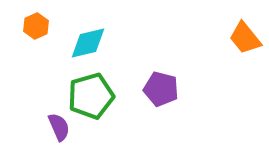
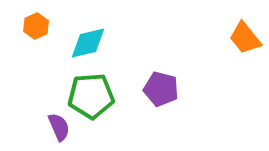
green pentagon: rotated 12 degrees clockwise
